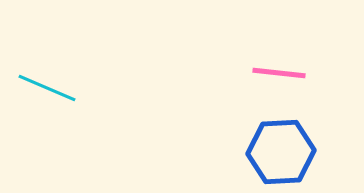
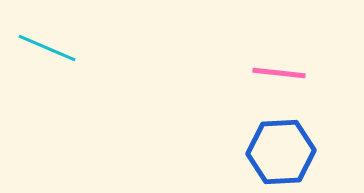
cyan line: moved 40 px up
